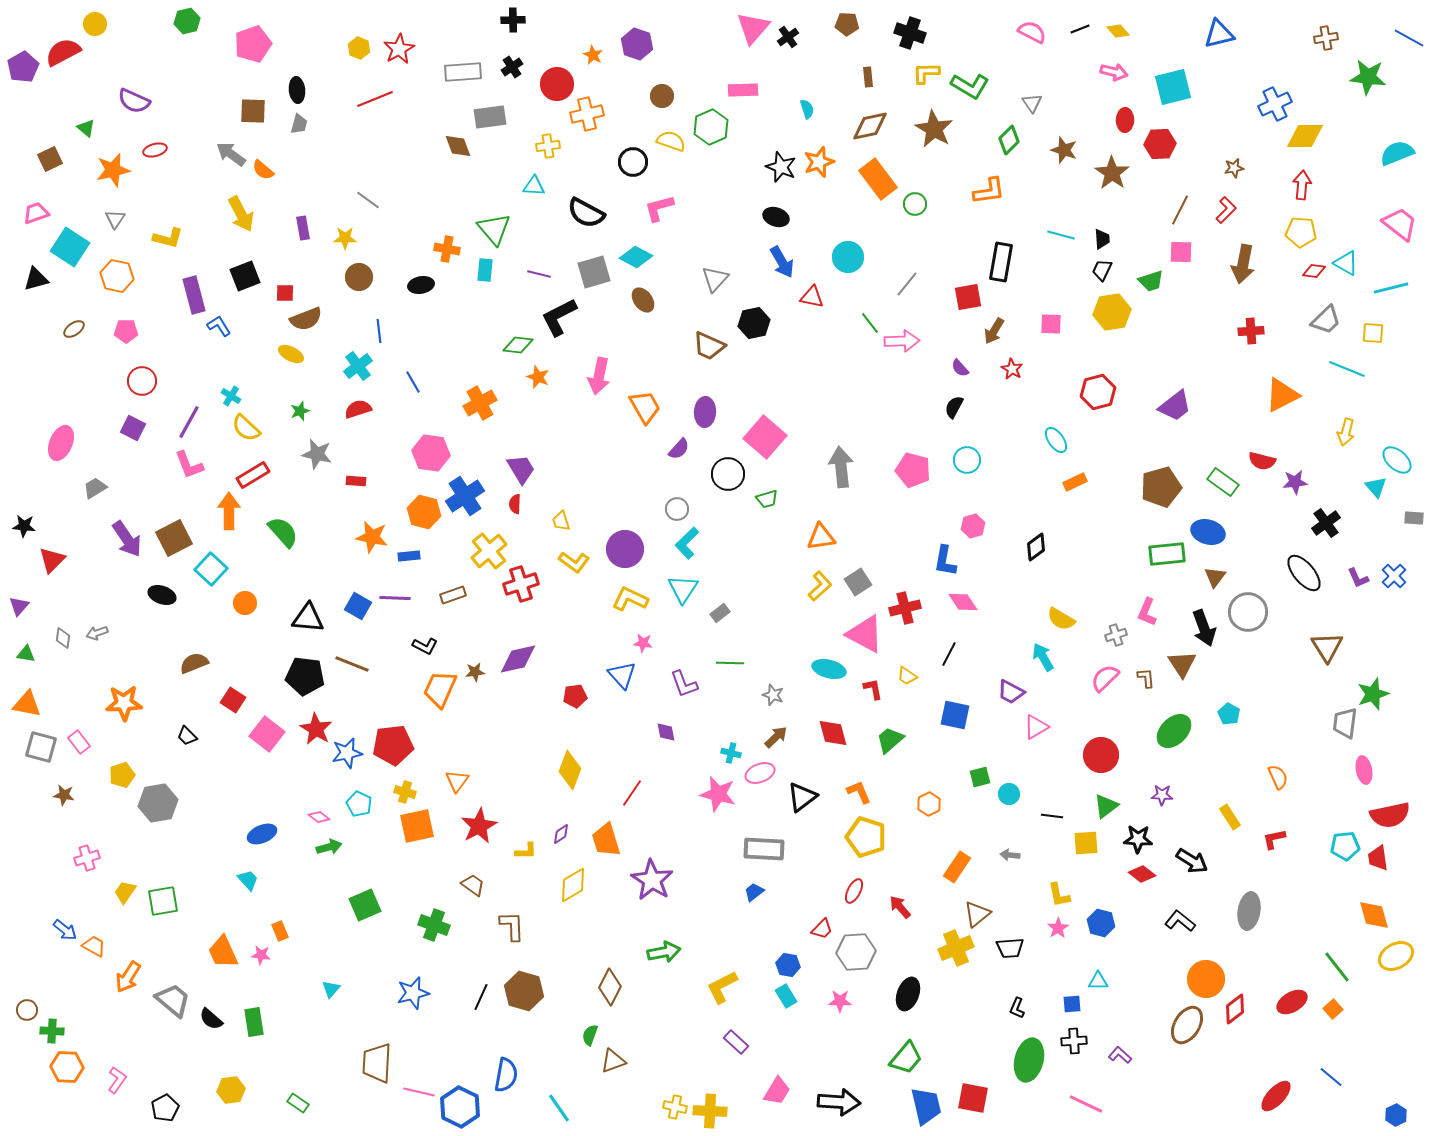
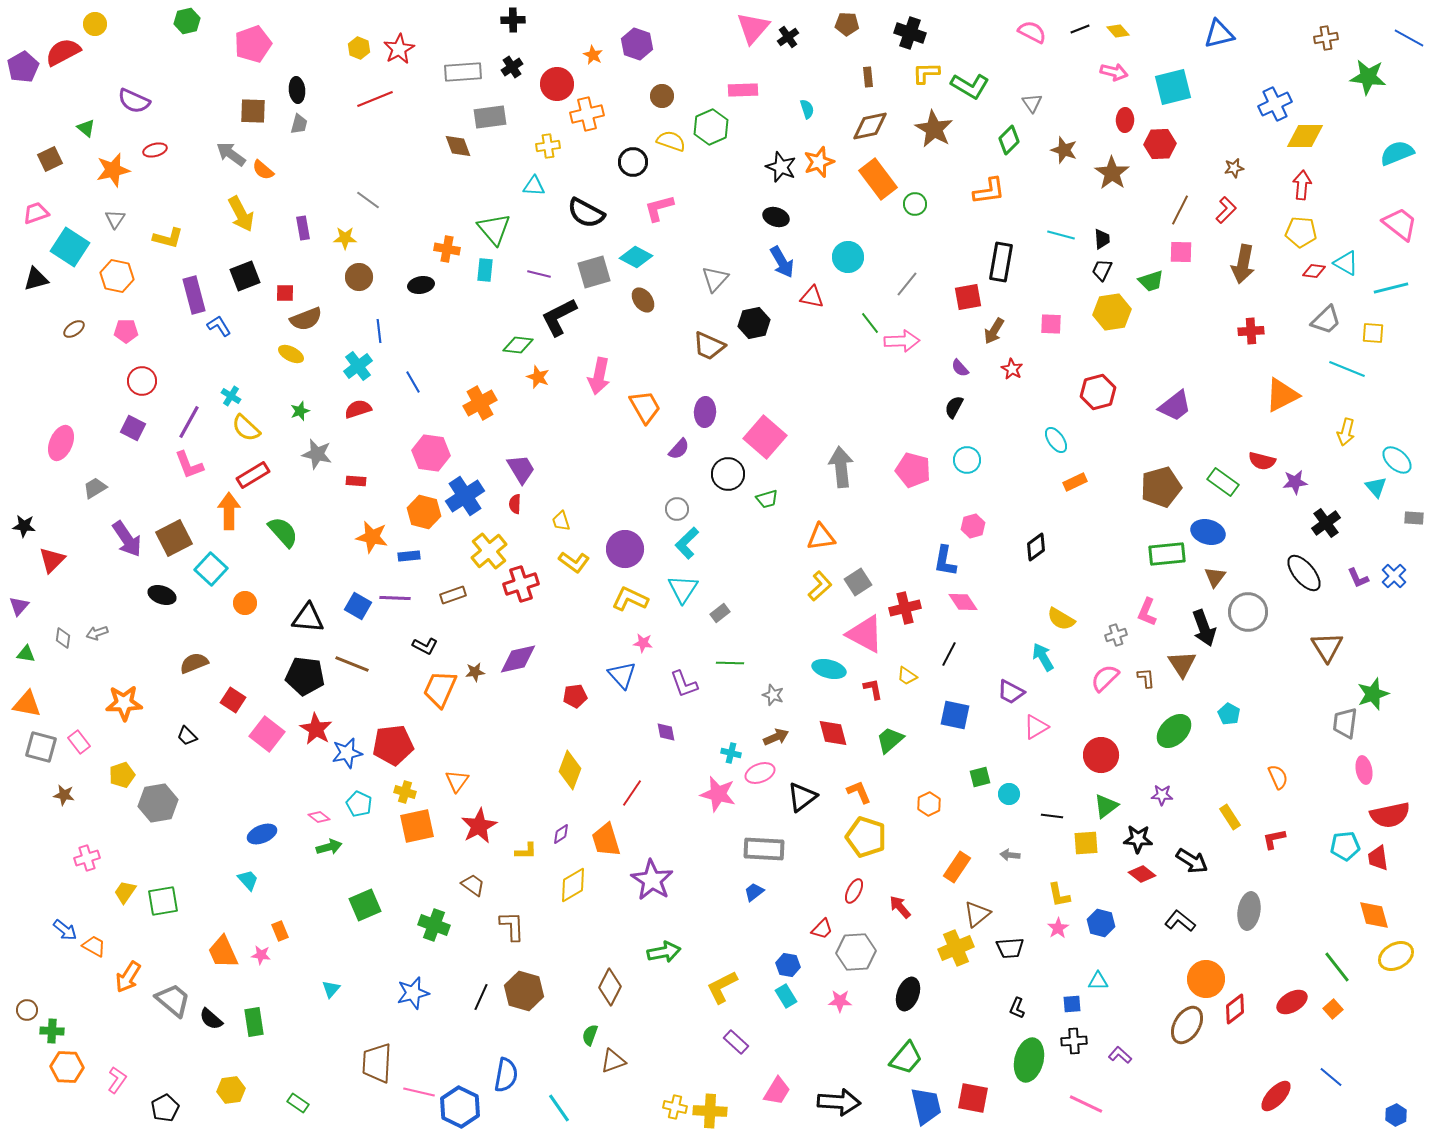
brown arrow at (776, 737): rotated 20 degrees clockwise
